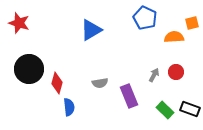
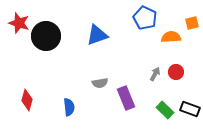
blue triangle: moved 6 px right, 5 px down; rotated 10 degrees clockwise
orange semicircle: moved 3 px left
black circle: moved 17 px right, 33 px up
gray arrow: moved 1 px right, 1 px up
red diamond: moved 30 px left, 17 px down
purple rectangle: moved 3 px left, 2 px down
